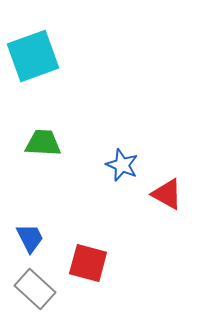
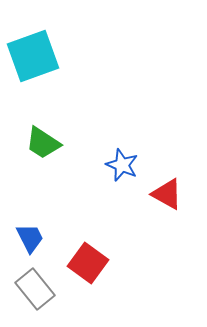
green trapezoid: rotated 150 degrees counterclockwise
red square: rotated 21 degrees clockwise
gray rectangle: rotated 9 degrees clockwise
